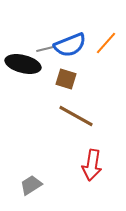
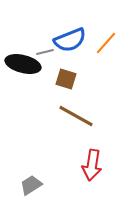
blue semicircle: moved 5 px up
gray line: moved 3 px down
